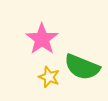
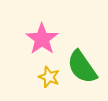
green semicircle: rotated 33 degrees clockwise
